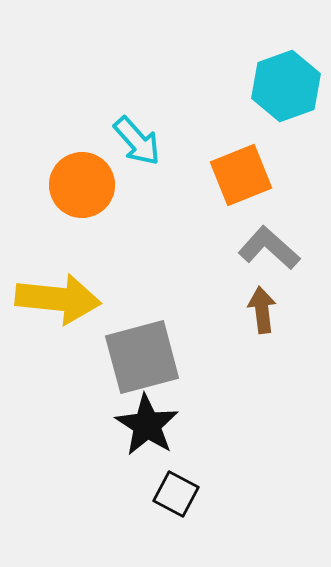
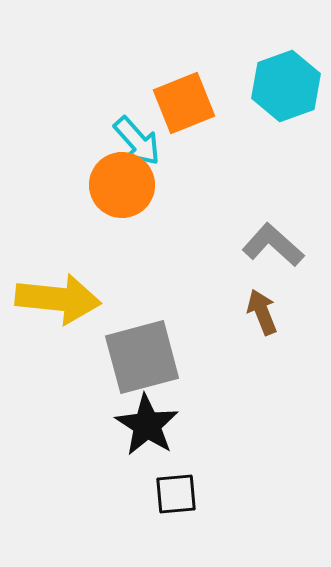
orange square: moved 57 px left, 72 px up
orange circle: moved 40 px right
gray L-shape: moved 4 px right, 3 px up
brown arrow: moved 2 px down; rotated 15 degrees counterclockwise
black square: rotated 33 degrees counterclockwise
